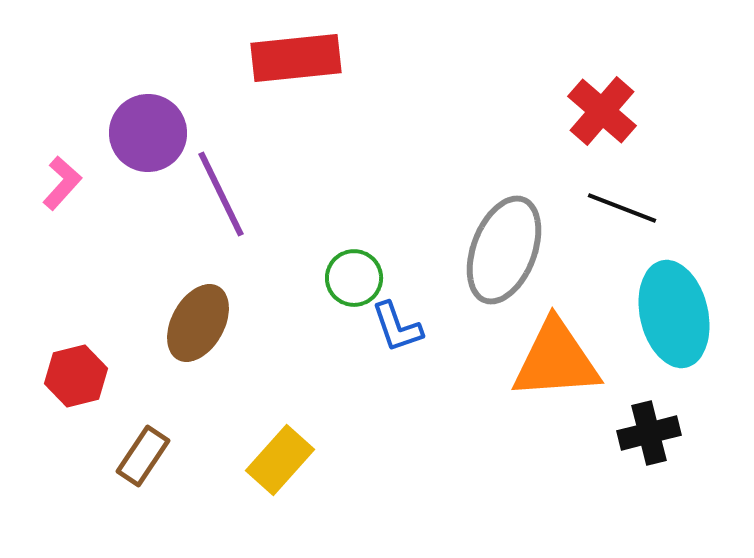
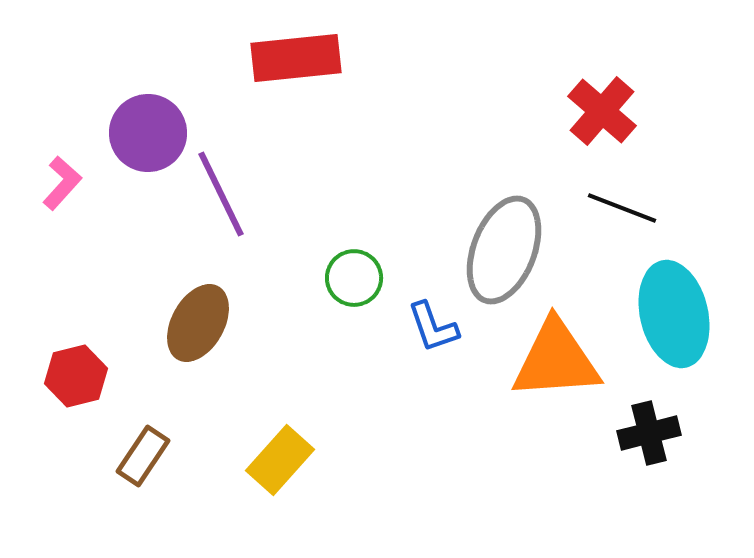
blue L-shape: moved 36 px right
